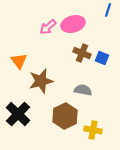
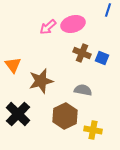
orange triangle: moved 6 px left, 4 px down
